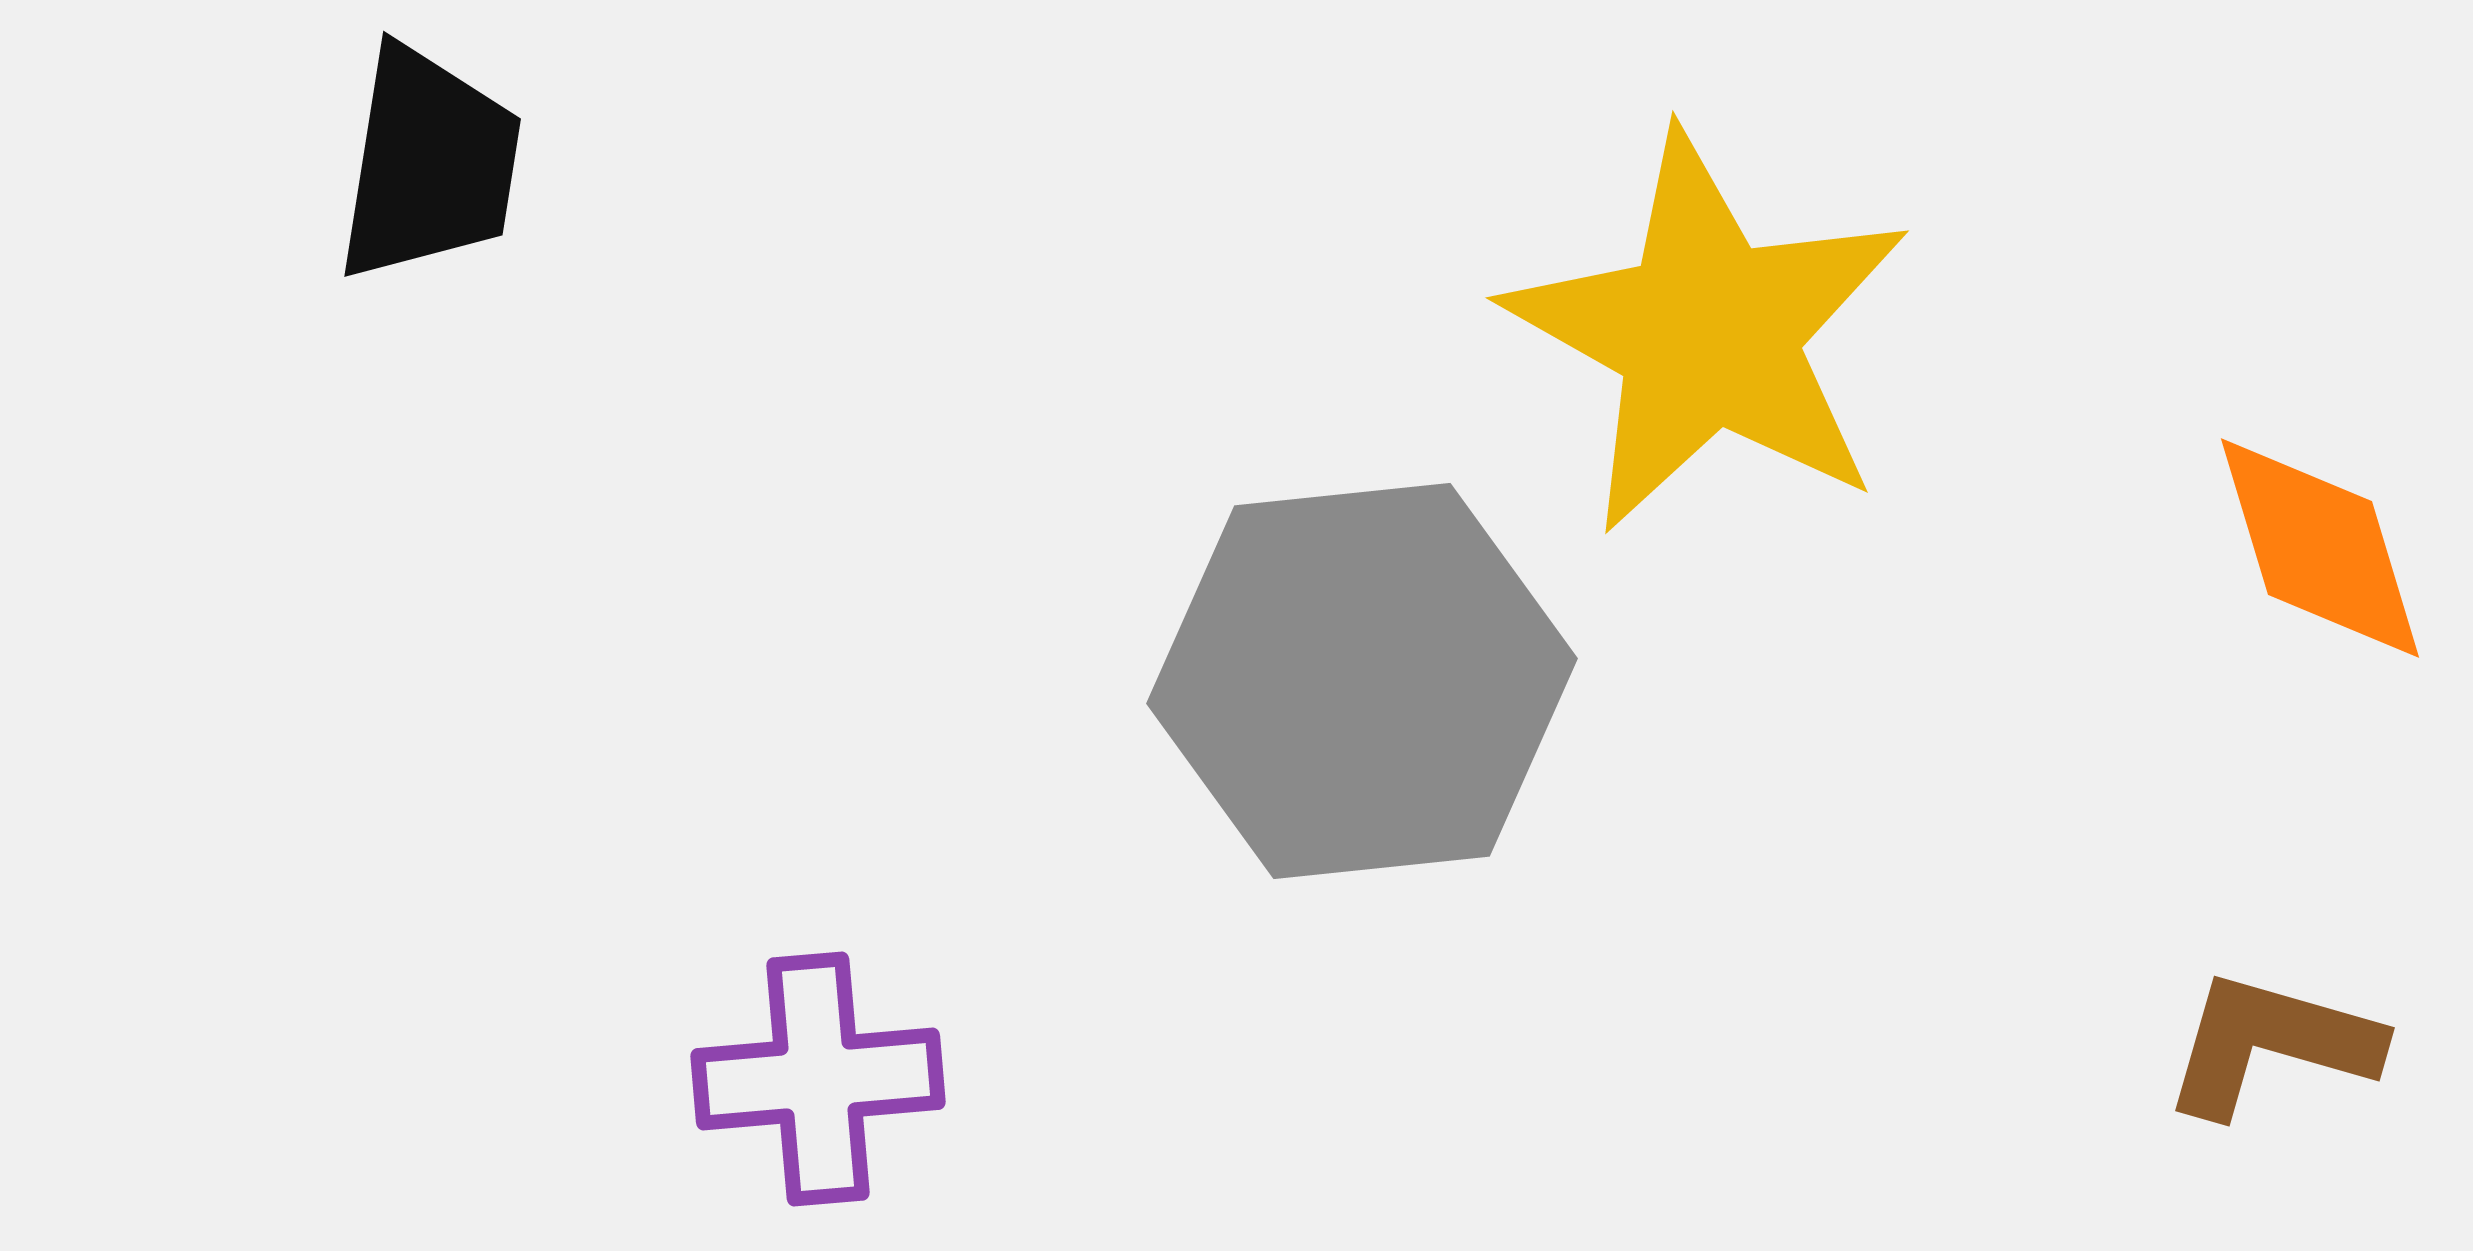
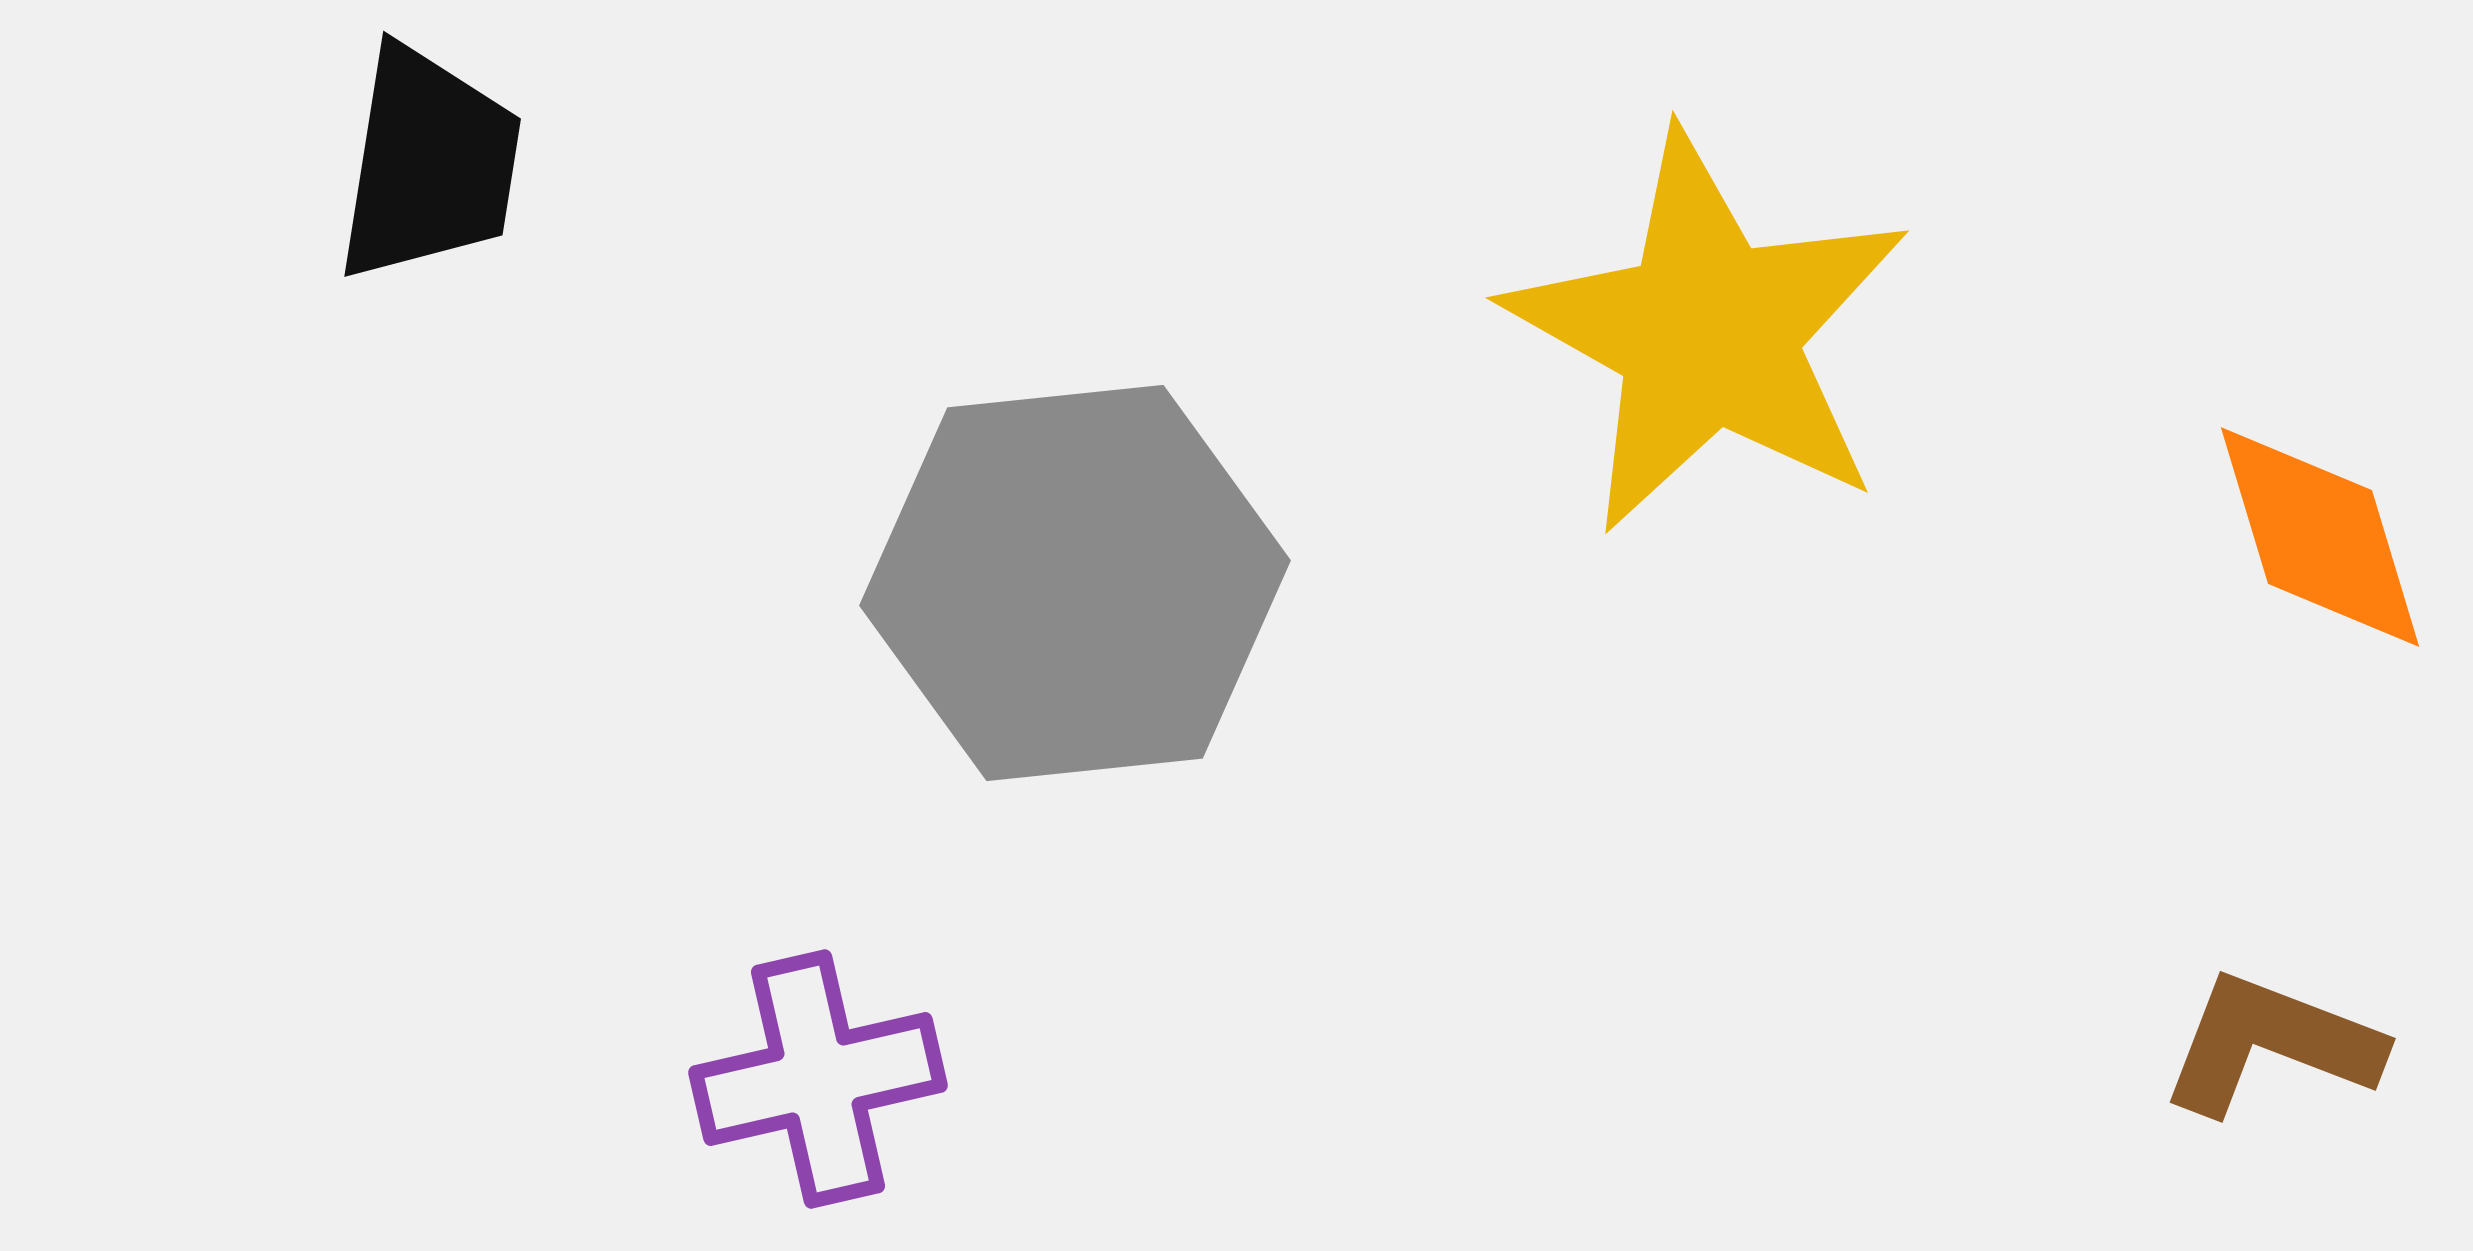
orange diamond: moved 11 px up
gray hexagon: moved 287 px left, 98 px up
brown L-shape: rotated 5 degrees clockwise
purple cross: rotated 8 degrees counterclockwise
